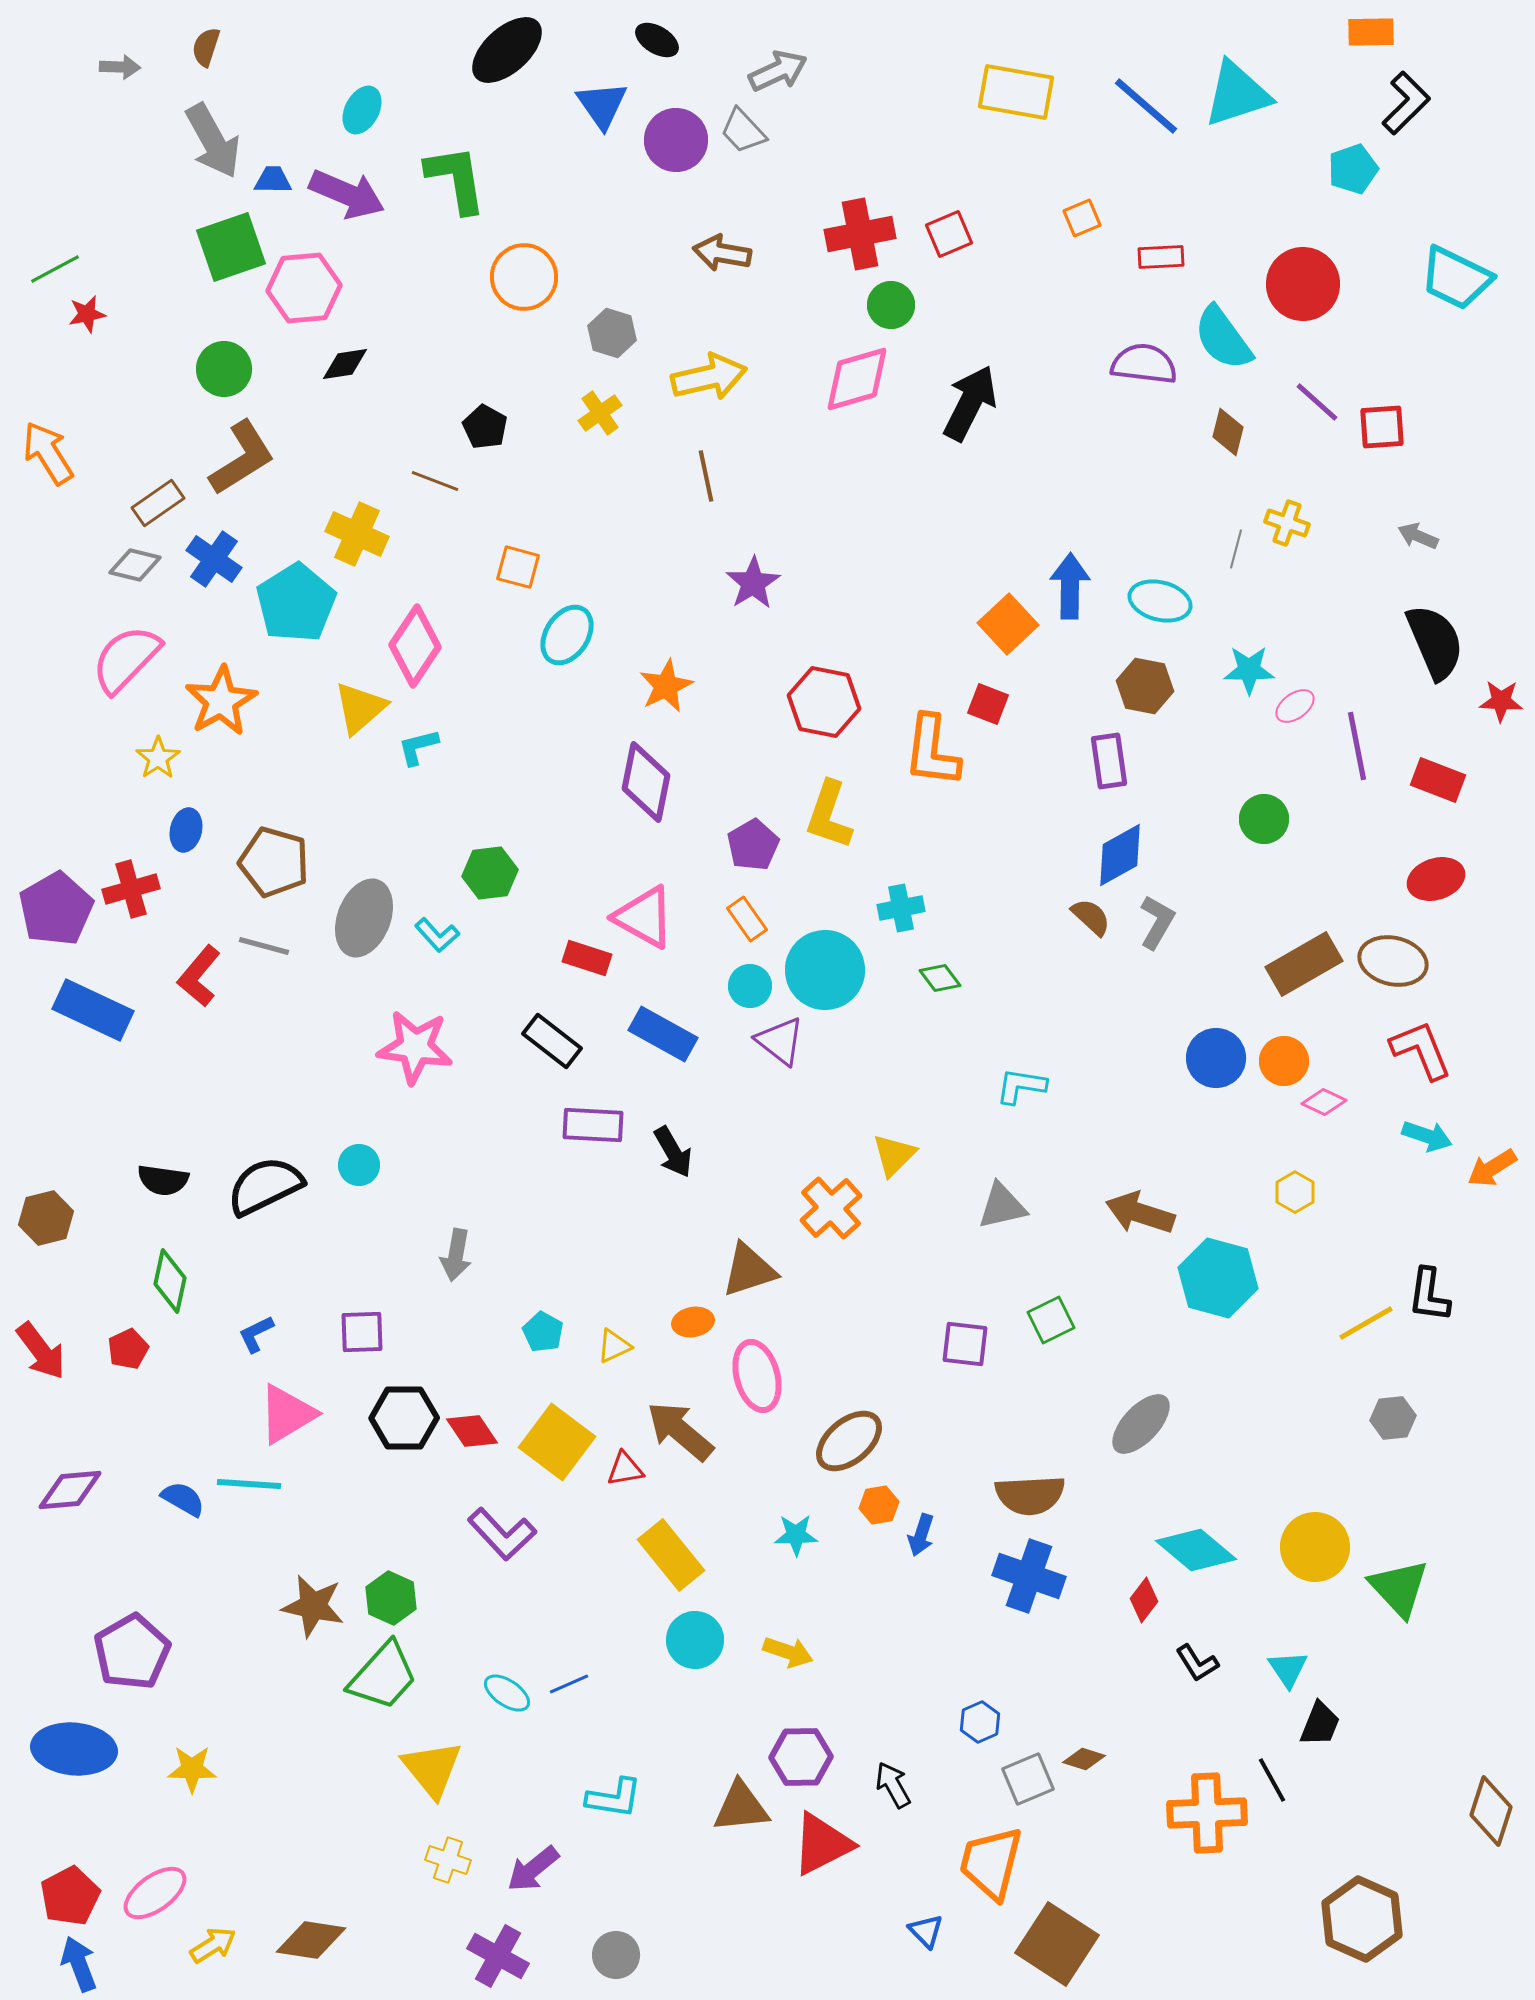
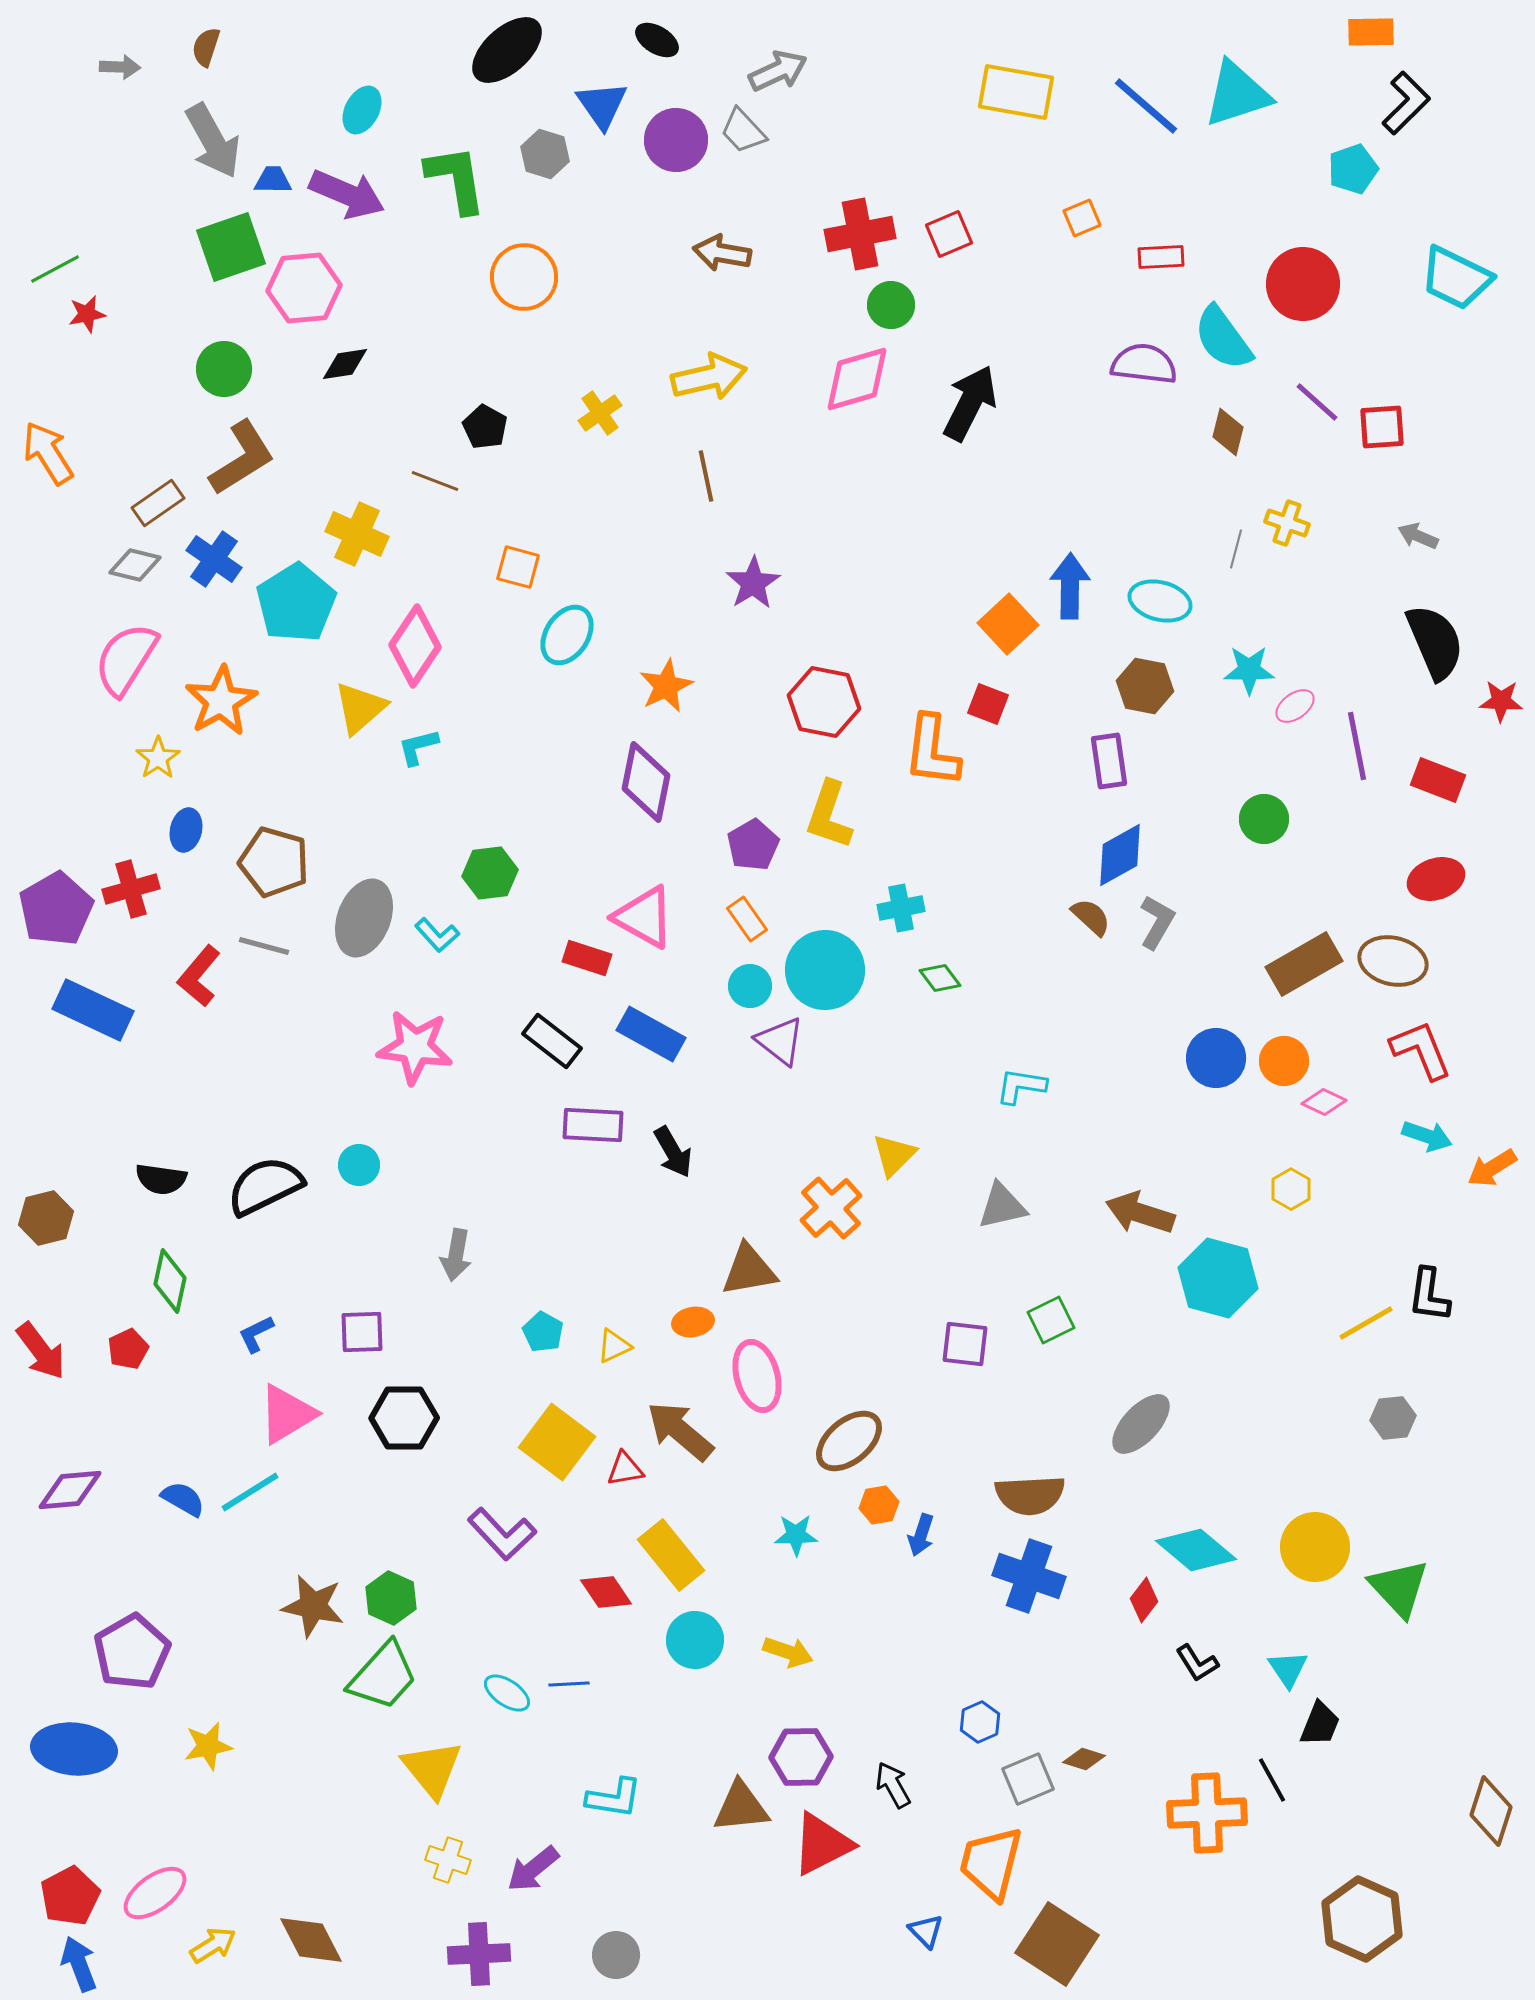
gray hexagon at (612, 333): moved 67 px left, 179 px up
pink semicircle at (126, 659): rotated 12 degrees counterclockwise
blue rectangle at (663, 1034): moved 12 px left
black semicircle at (163, 1180): moved 2 px left, 1 px up
yellow hexagon at (1295, 1192): moved 4 px left, 3 px up
brown triangle at (749, 1270): rotated 8 degrees clockwise
red diamond at (472, 1431): moved 134 px right, 161 px down
cyan line at (249, 1484): moved 1 px right, 8 px down; rotated 36 degrees counterclockwise
blue line at (569, 1684): rotated 21 degrees clockwise
yellow star at (192, 1769): moved 16 px right, 23 px up; rotated 12 degrees counterclockwise
brown diamond at (311, 1940): rotated 54 degrees clockwise
purple cross at (498, 1956): moved 19 px left, 2 px up; rotated 32 degrees counterclockwise
